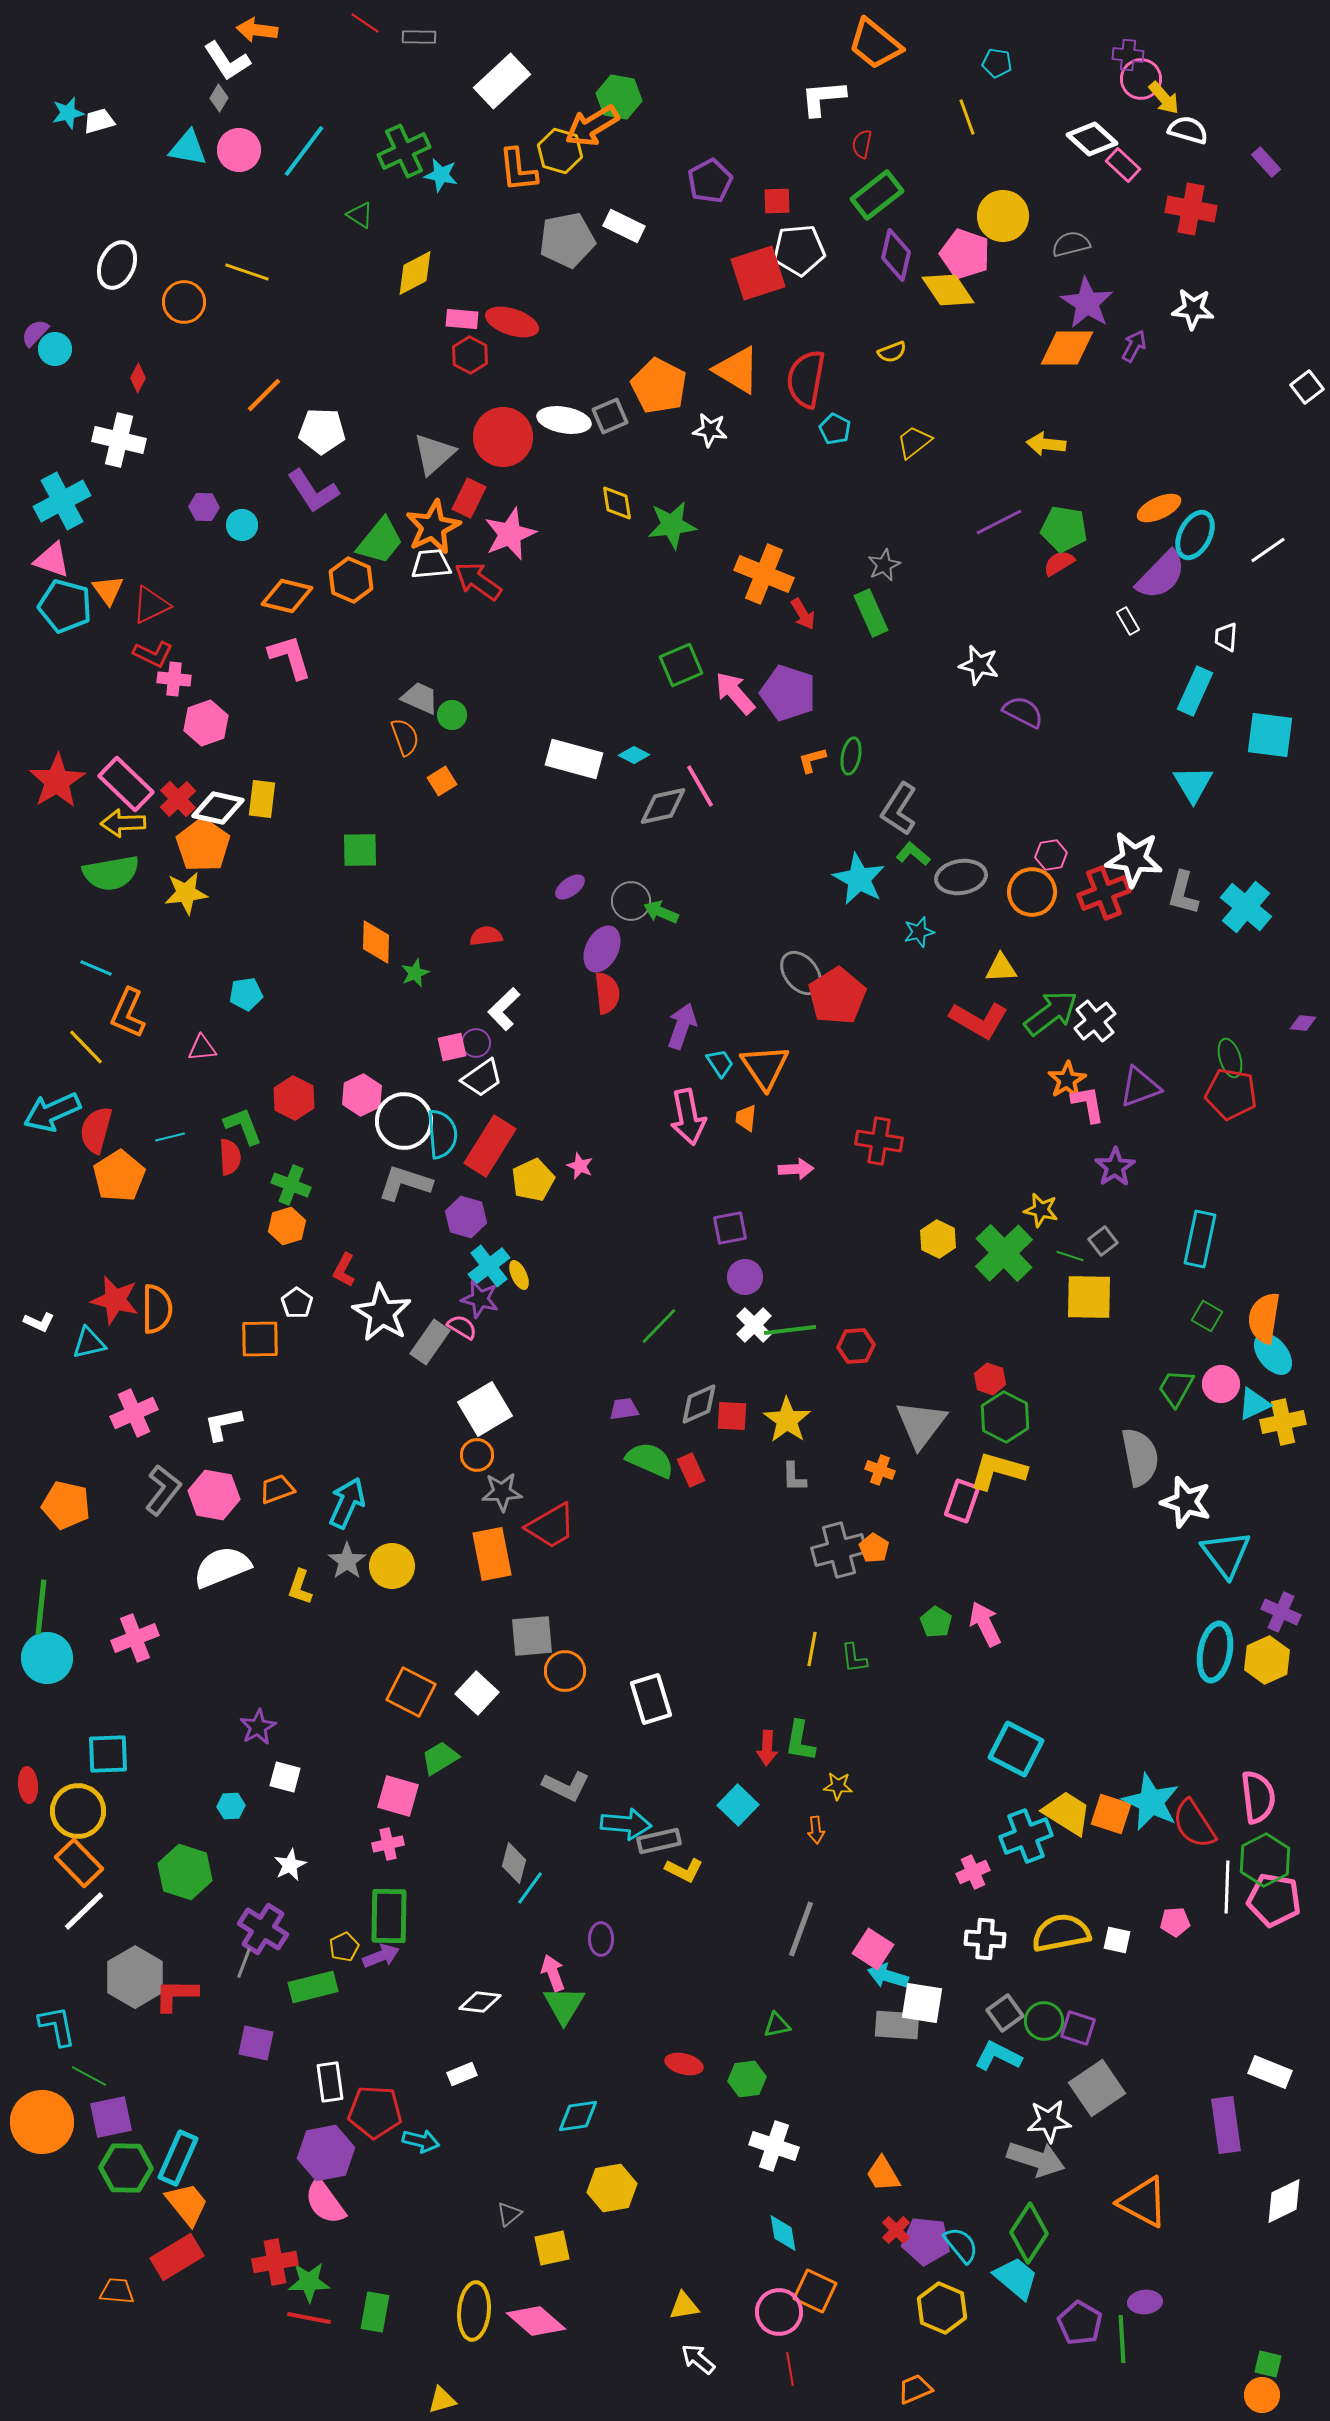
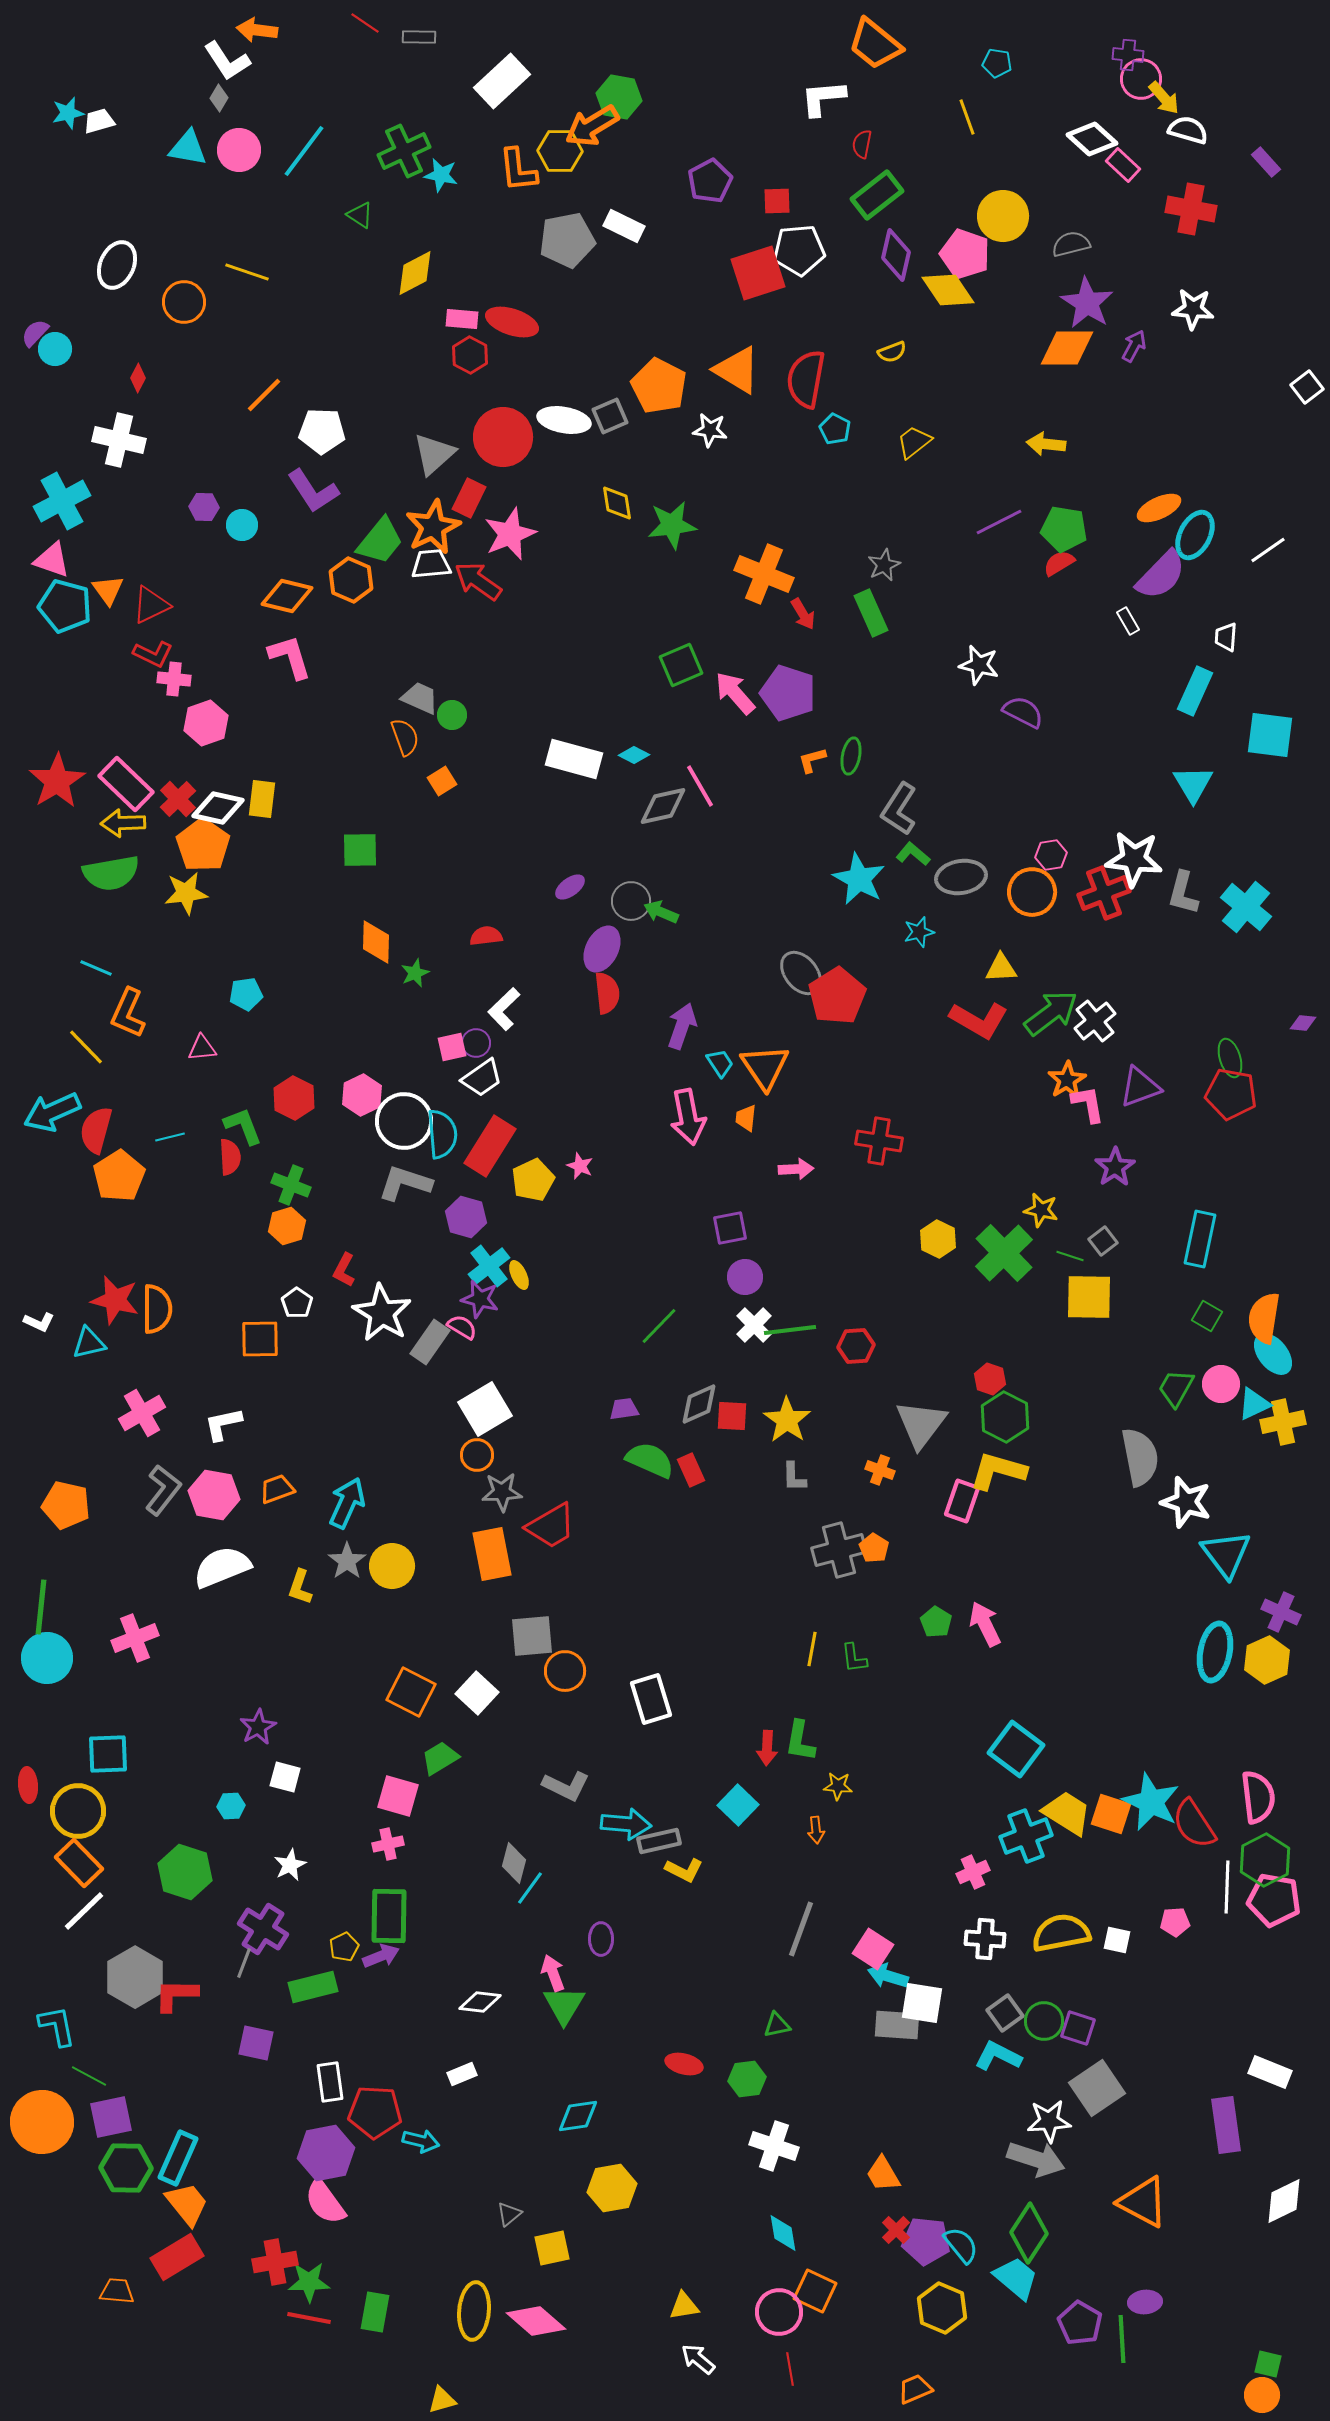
yellow hexagon at (560, 151): rotated 15 degrees counterclockwise
pink cross at (134, 1413): moved 8 px right; rotated 6 degrees counterclockwise
cyan square at (1016, 1749): rotated 10 degrees clockwise
